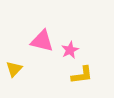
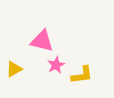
pink star: moved 14 px left, 15 px down
yellow triangle: rotated 18 degrees clockwise
